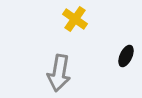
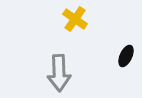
gray arrow: rotated 12 degrees counterclockwise
